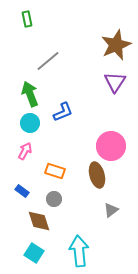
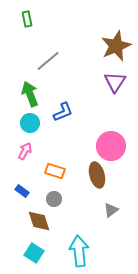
brown star: moved 1 px down
